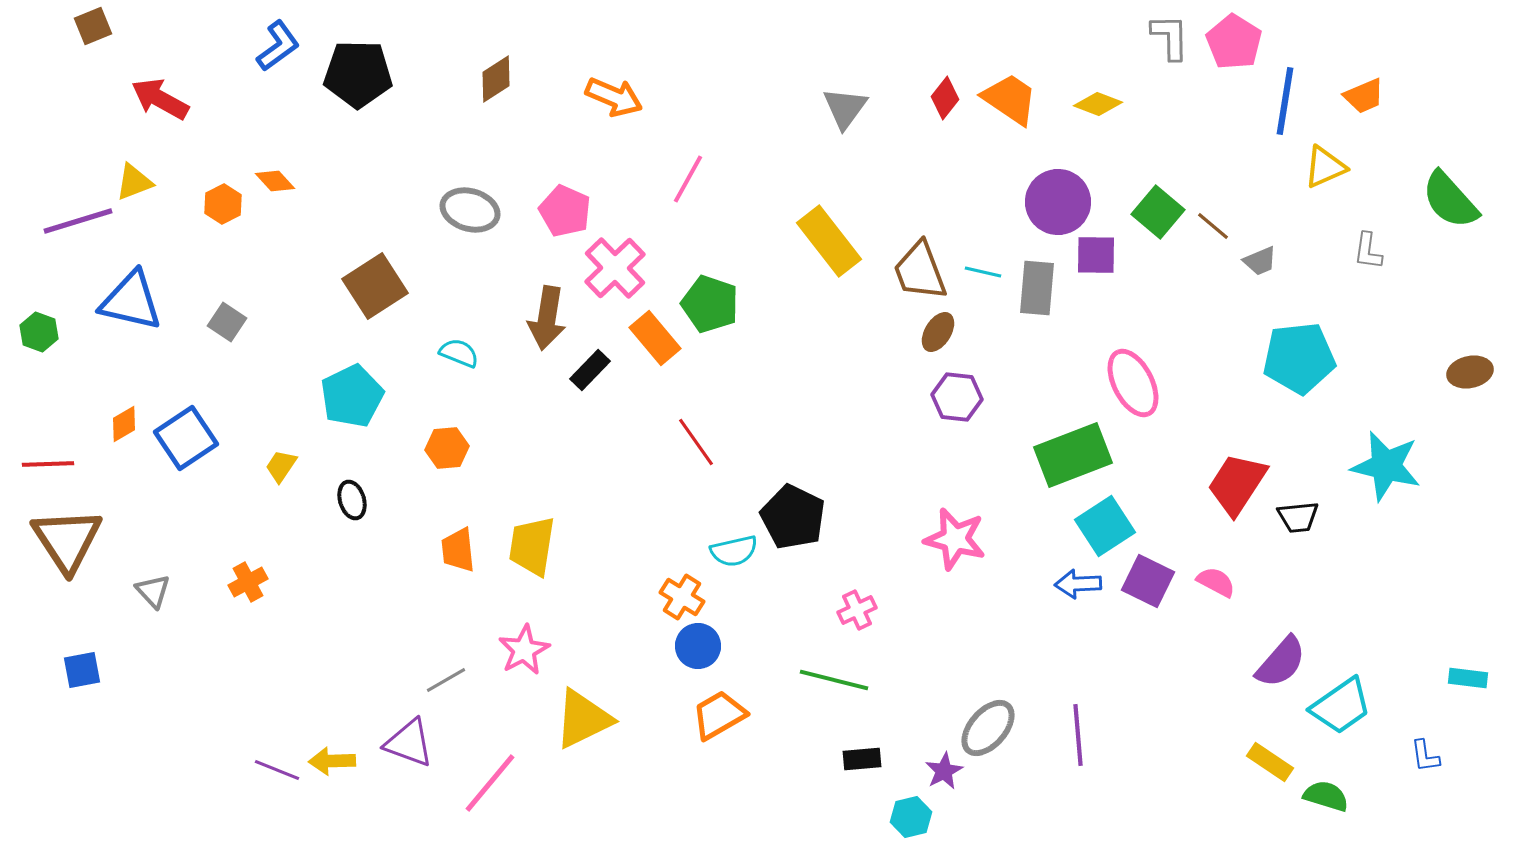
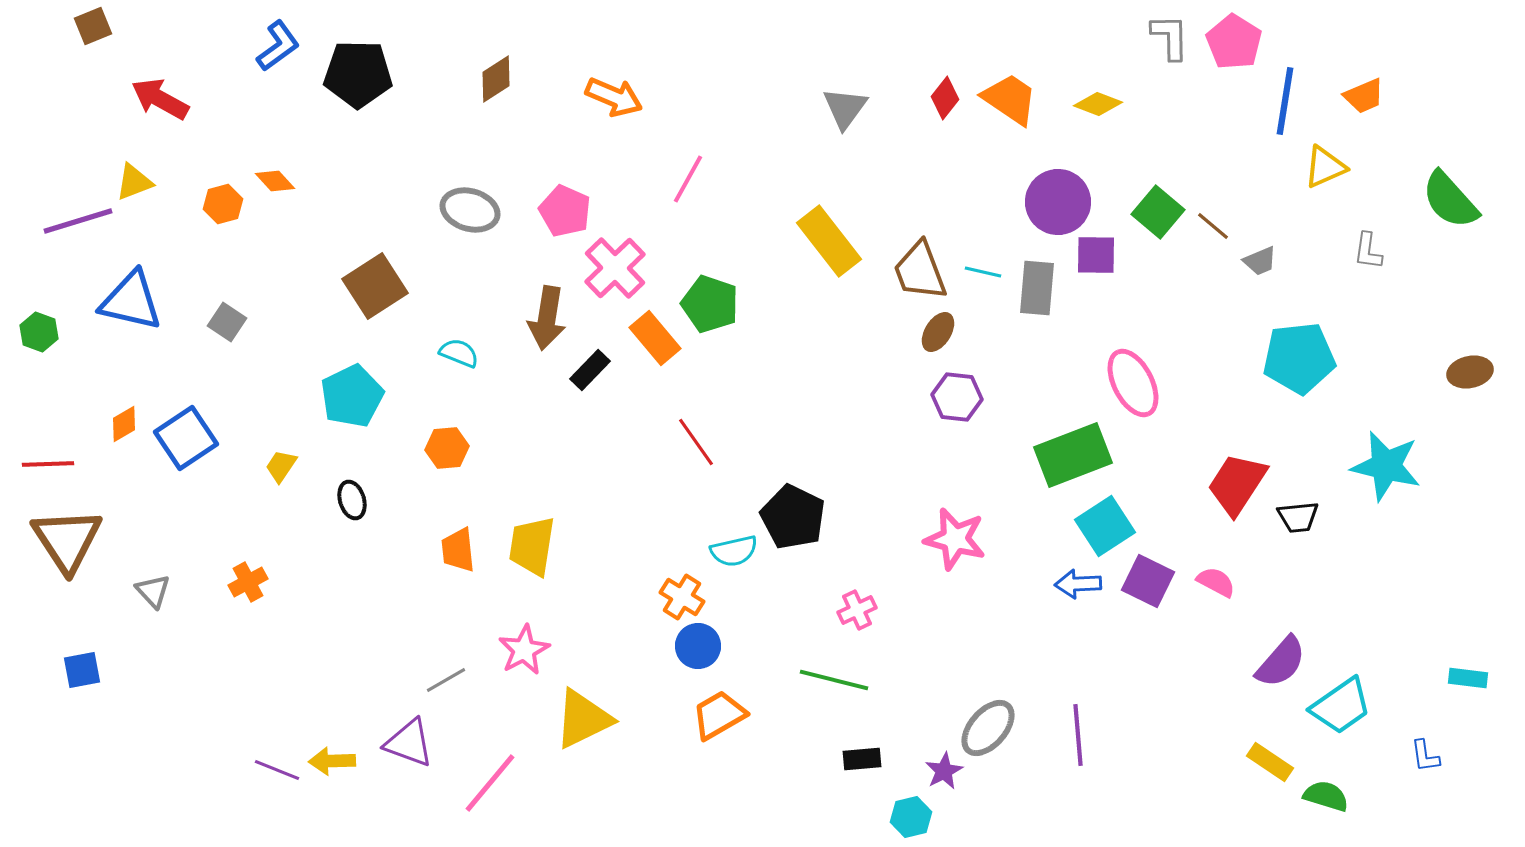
orange hexagon at (223, 204): rotated 12 degrees clockwise
